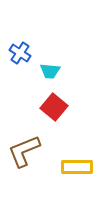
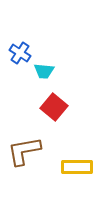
cyan trapezoid: moved 6 px left
brown L-shape: rotated 12 degrees clockwise
